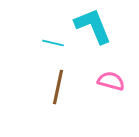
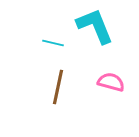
cyan L-shape: moved 2 px right
pink semicircle: moved 1 px down
